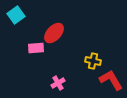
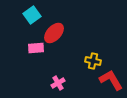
cyan square: moved 16 px right
